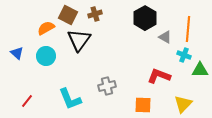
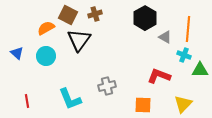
red line: rotated 48 degrees counterclockwise
